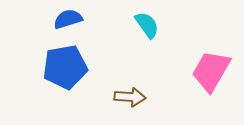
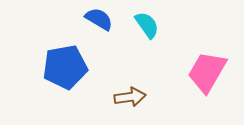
blue semicircle: moved 31 px right; rotated 48 degrees clockwise
pink trapezoid: moved 4 px left, 1 px down
brown arrow: rotated 12 degrees counterclockwise
